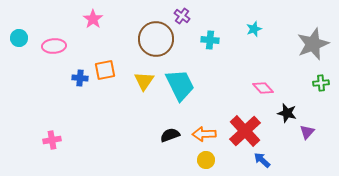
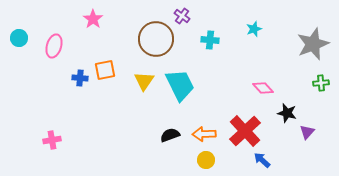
pink ellipse: rotated 70 degrees counterclockwise
